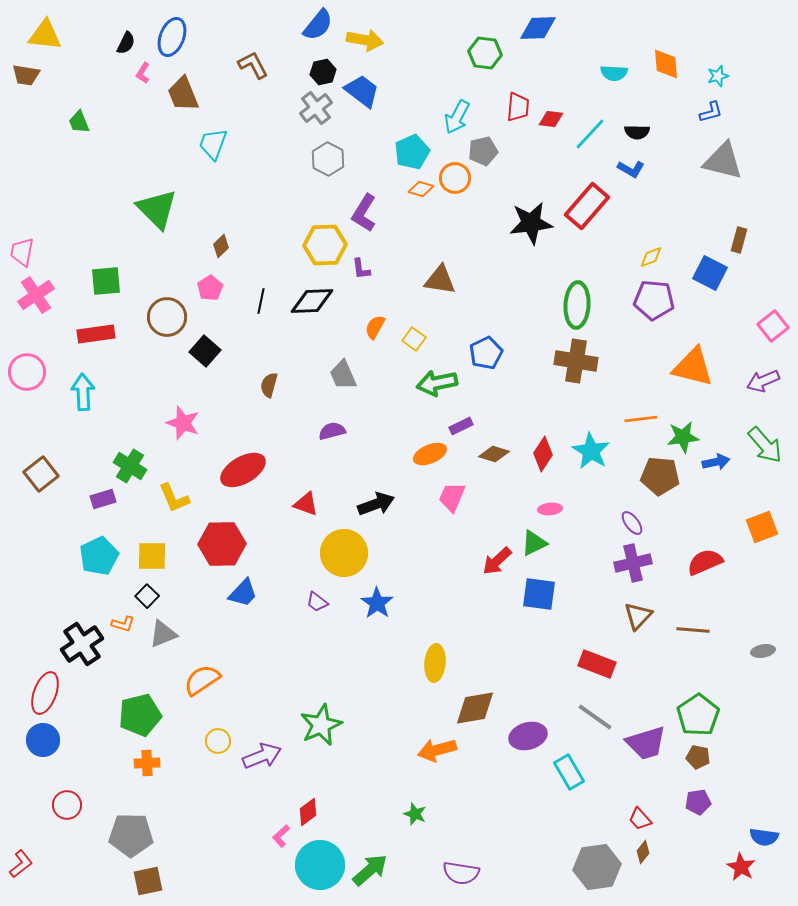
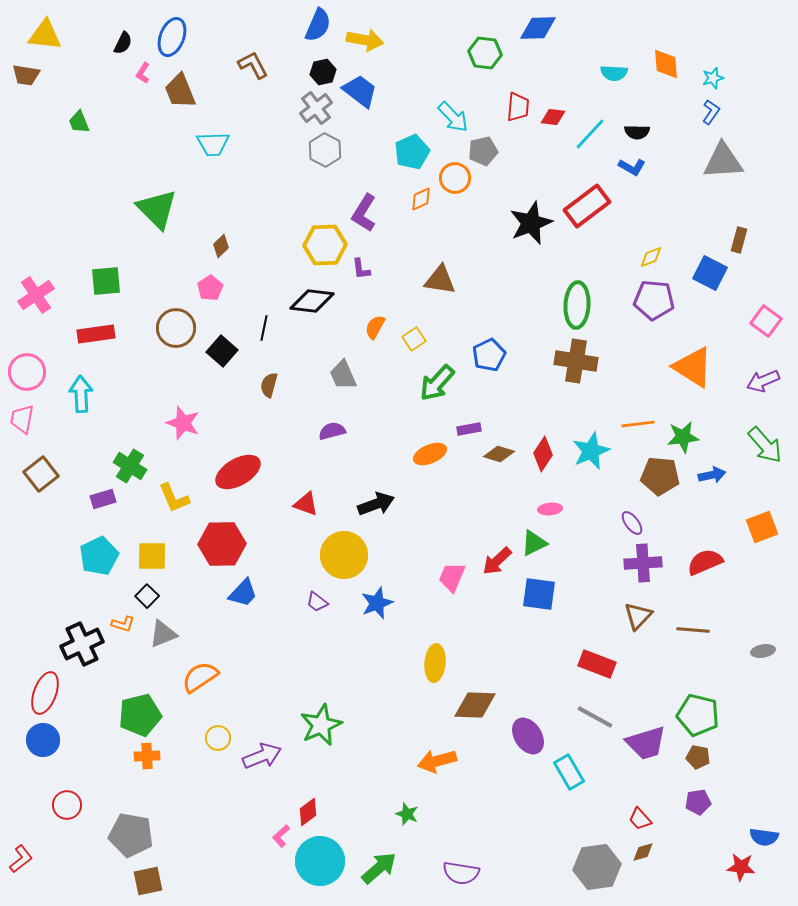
blue semicircle at (318, 25): rotated 16 degrees counterclockwise
black semicircle at (126, 43): moved 3 px left
cyan star at (718, 76): moved 5 px left, 2 px down
blue trapezoid at (362, 91): moved 2 px left
brown trapezoid at (183, 94): moved 3 px left, 3 px up
blue L-shape at (711, 112): rotated 40 degrees counterclockwise
cyan arrow at (457, 117): moved 4 px left; rotated 72 degrees counterclockwise
red diamond at (551, 119): moved 2 px right, 2 px up
cyan trapezoid at (213, 144): rotated 112 degrees counterclockwise
gray hexagon at (328, 159): moved 3 px left, 9 px up
gray triangle at (723, 161): rotated 18 degrees counterclockwise
blue L-shape at (631, 169): moved 1 px right, 2 px up
orange diamond at (421, 189): moved 10 px down; rotated 40 degrees counterclockwise
red rectangle at (587, 206): rotated 12 degrees clockwise
black star at (531, 223): rotated 15 degrees counterclockwise
pink trapezoid at (22, 252): moved 167 px down
black line at (261, 301): moved 3 px right, 27 px down
black diamond at (312, 301): rotated 9 degrees clockwise
brown circle at (167, 317): moved 9 px right, 11 px down
pink square at (773, 326): moved 7 px left, 5 px up; rotated 16 degrees counterclockwise
yellow square at (414, 339): rotated 20 degrees clockwise
black square at (205, 351): moved 17 px right
blue pentagon at (486, 353): moved 3 px right, 2 px down
orange triangle at (693, 367): rotated 18 degrees clockwise
green arrow at (437, 383): rotated 36 degrees counterclockwise
cyan arrow at (83, 392): moved 2 px left, 2 px down
orange line at (641, 419): moved 3 px left, 5 px down
purple rectangle at (461, 426): moved 8 px right, 3 px down; rotated 15 degrees clockwise
cyan star at (591, 451): rotated 18 degrees clockwise
brown diamond at (494, 454): moved 5 px right
blue arrow at (716, 462): moved 4 px left, 13 px down
red ellipse at (243, 470): moved 5 px left, 2 px down
pink trapezoid at (452, 497): moved 80 px down
yellow circle at (344, 553): moved 2 px down
purple cross at (633, 563): moved 10 px right; rotated 9 degrees clockwise
blue star at (377, 603): rotated 16 degrees clockwise
black cross at (82, 644): rotated 9 degrees clockwise
orange semicircle at (202, 680): moved 2 px left, 3 px up
brown diamond at (475, 708): moved 3 px up; rotated 12 degrees clockwise
green pentagon at (698, 715): rotated 24 degrees counterclockwise
gray line at (595, 717): rotated 6 degrees counterclockwise
purple ellipse at (528, 736): rotated 72 degrees clockwise
yellow circle at (218, 741): moved 3 px up
orange arrow at (437, 750): moved 11 px down
orange cross at (147, 763): moved 7 px up
green star at (415, 814): moved 8 px left
gray pentagon at (131, 835): rotated 9 degrees clockwise
brown diamond at (643, 852): rotated 35 degrees clockwise
red L-shape at (21, 864): moved 5 px up
cyan circle at (320, 865): moved 4 px up
red star at (741, 867): rotated 24 degrees counterclockwise
green arrow at (370, 870): moved 9 px right, 2 px up
